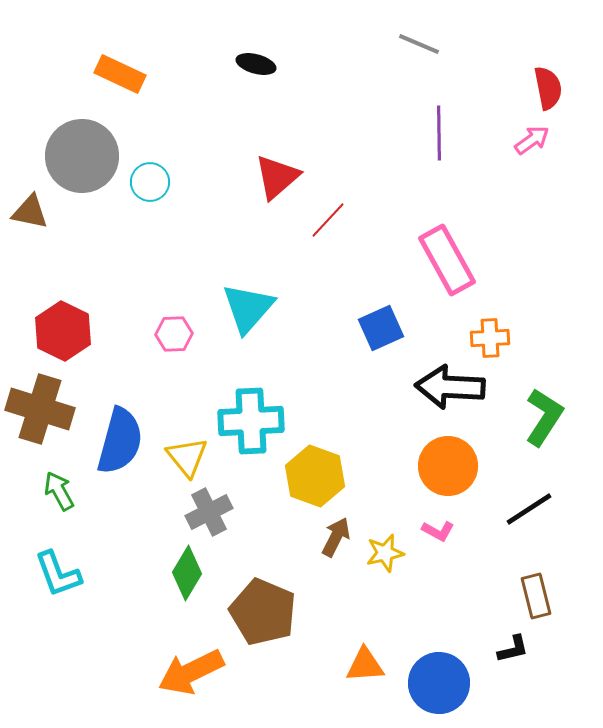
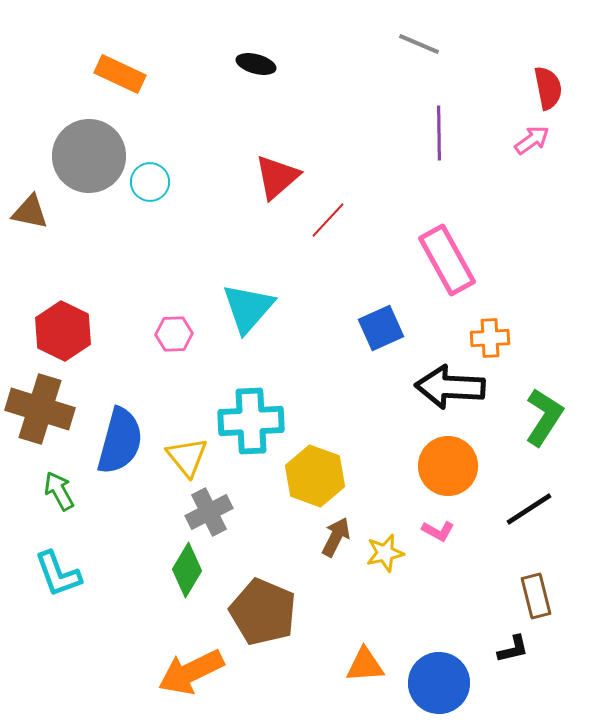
gray circle: moved 7 px right
green diamond: moved 3 px up
